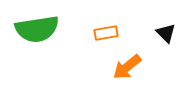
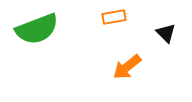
green semicircle: rotated 12 degrees counterclockwise
orange rectangle: moved 8 px right, 16 px up
